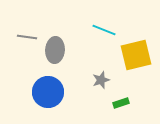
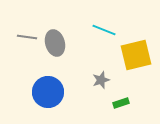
gray ellipse: moved 7 px up; rotated 20 degrees counterclockwise
